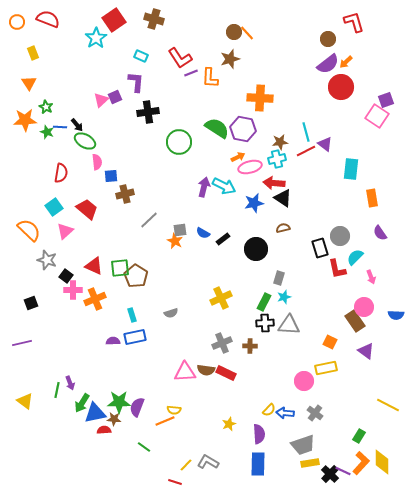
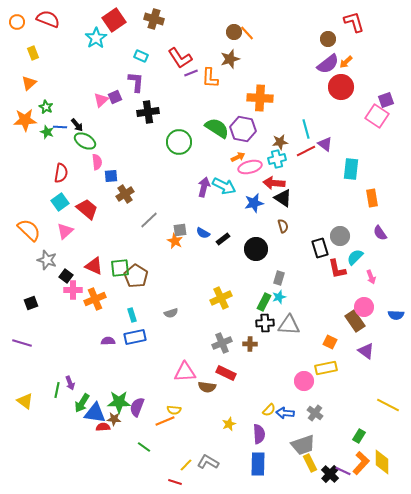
orange triangle at (29, 83): rotated 21 degrees clockwise
cyan line at (306, 132): moved 3 px up
brown cross at (125, 194): rotated 18 degrees counterclockwise
cyan square at (54, 207): moved 6 px right, 5 px up
brown semicircle at (283, 228): moved 2 px up; rotated 88 degrees clockwise
cyan star at (284, 297): moved 5 px left
purple semicircle at (113, 341): moved 5 px left
purple line at (22, 343): rotated 30 degrees clockwise
brown cross at (250, 346): moved 2 px up
brown semicircle at (206, 370): moved 1 px right, 17 px down
blue triangle at (95, 413): rotated 20 degrees clockwise
red semicircle at (104, 430): moved 1 px left, 3 px up
yellow rectangle at (310, 463): rotated 72 degrees clockwise
